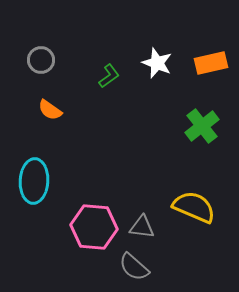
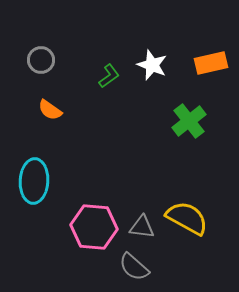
white star: moved 5 px left, 2 px down
green cross: moved 13 px left, 5 px up
yellow semicircle: moved 7 px left, 11 px down; rotated 6 degrees clockwise
